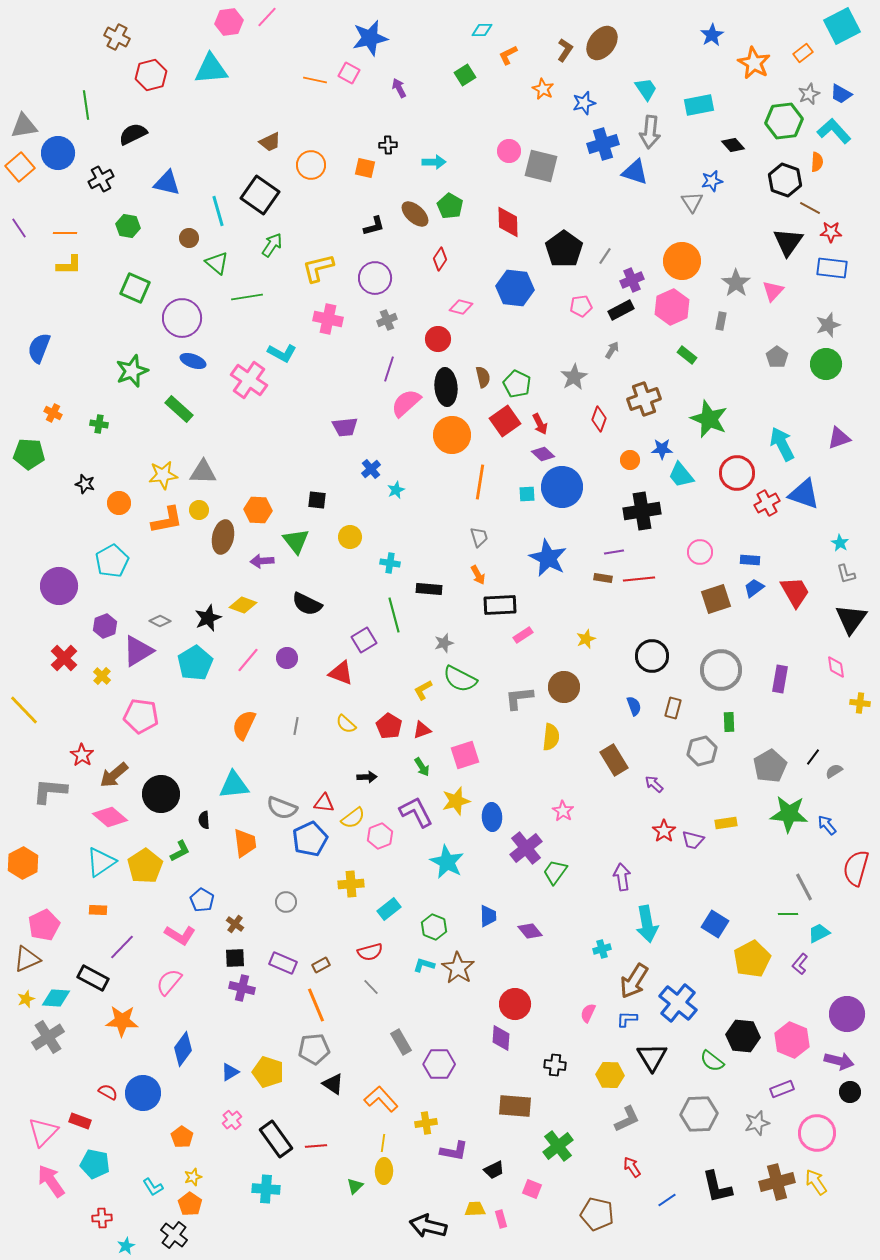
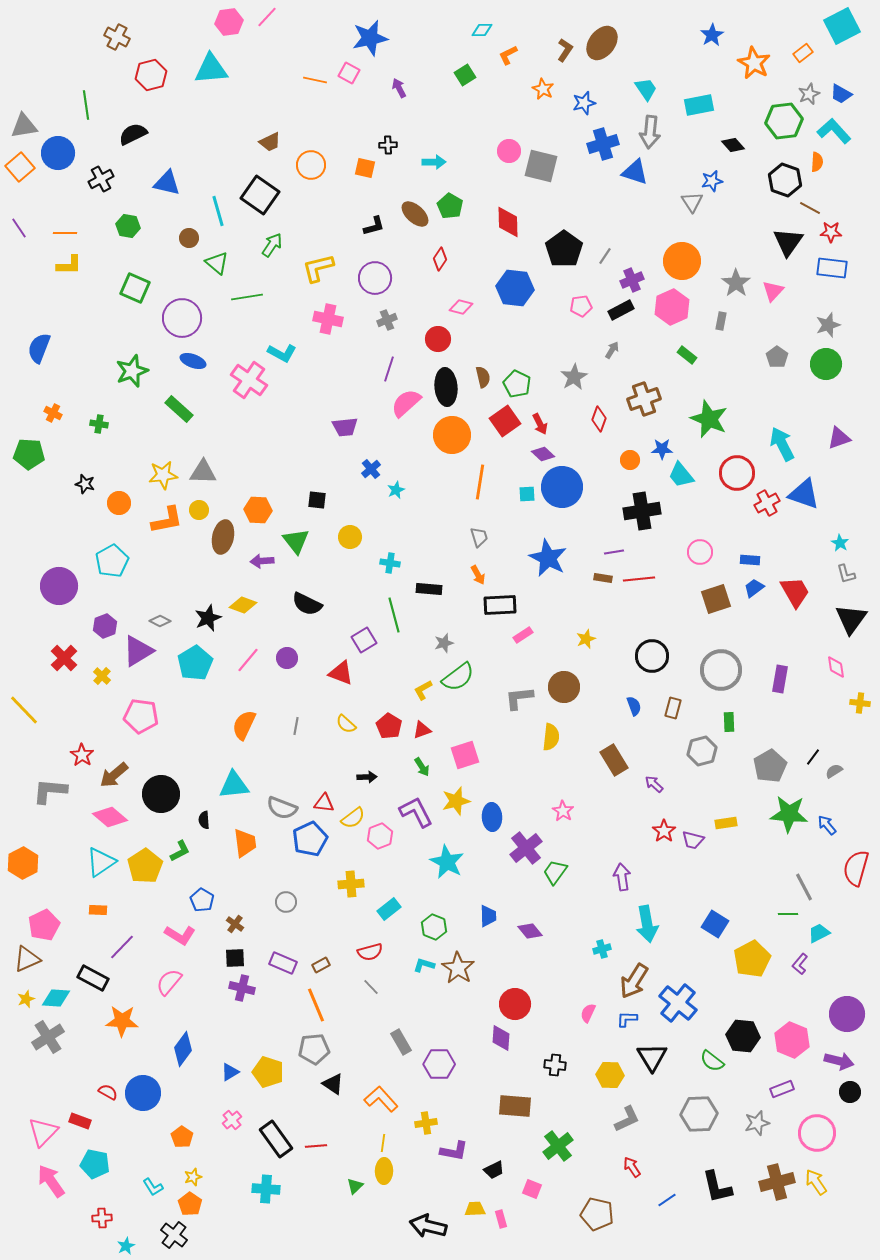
green semicircle at (460, 679): moved 2 px left, 2 px up; rotated 64 degrees counterclockwise
